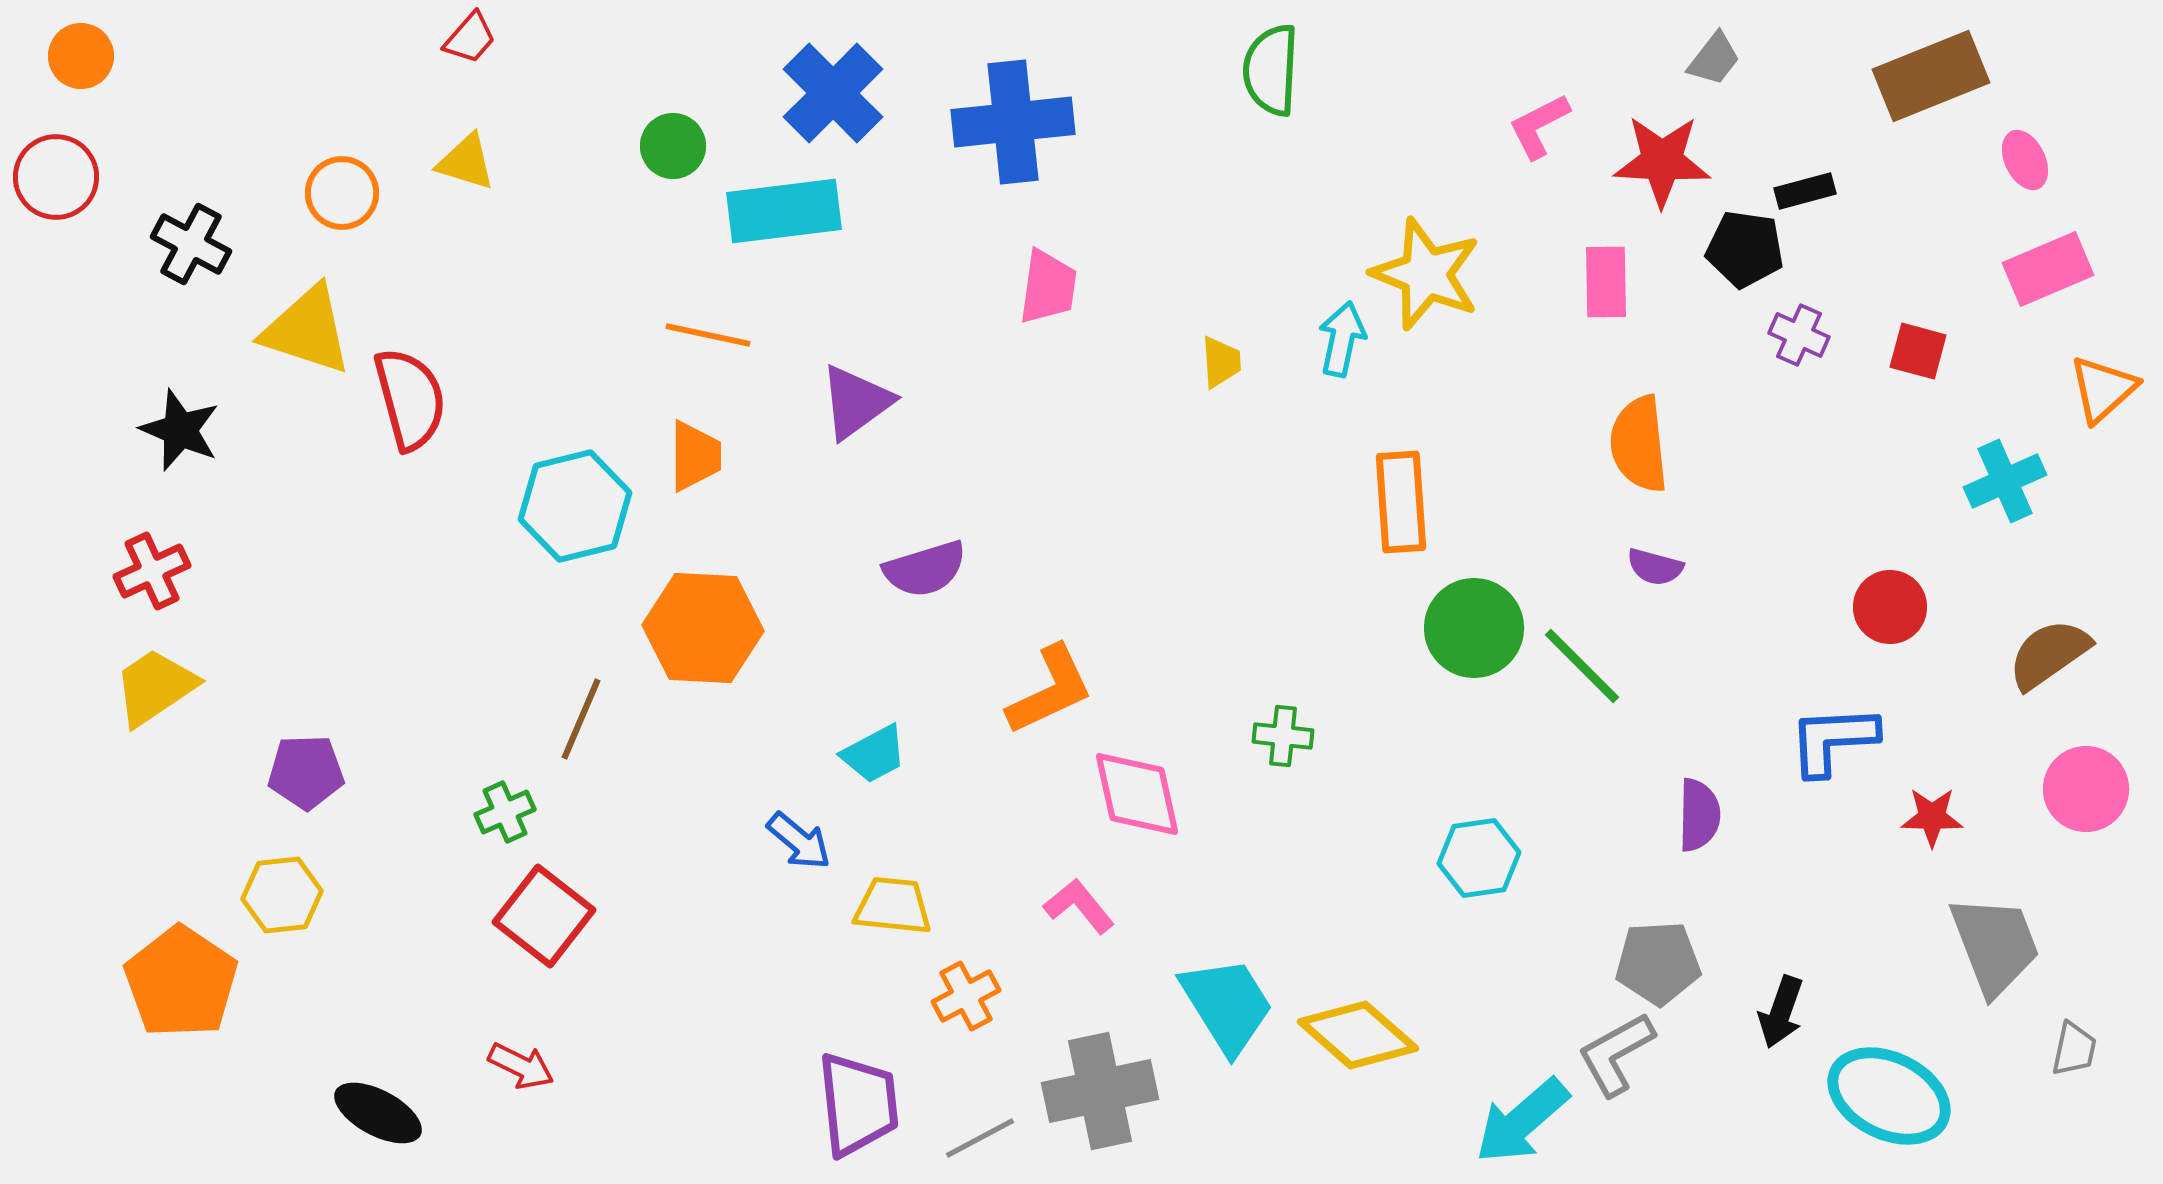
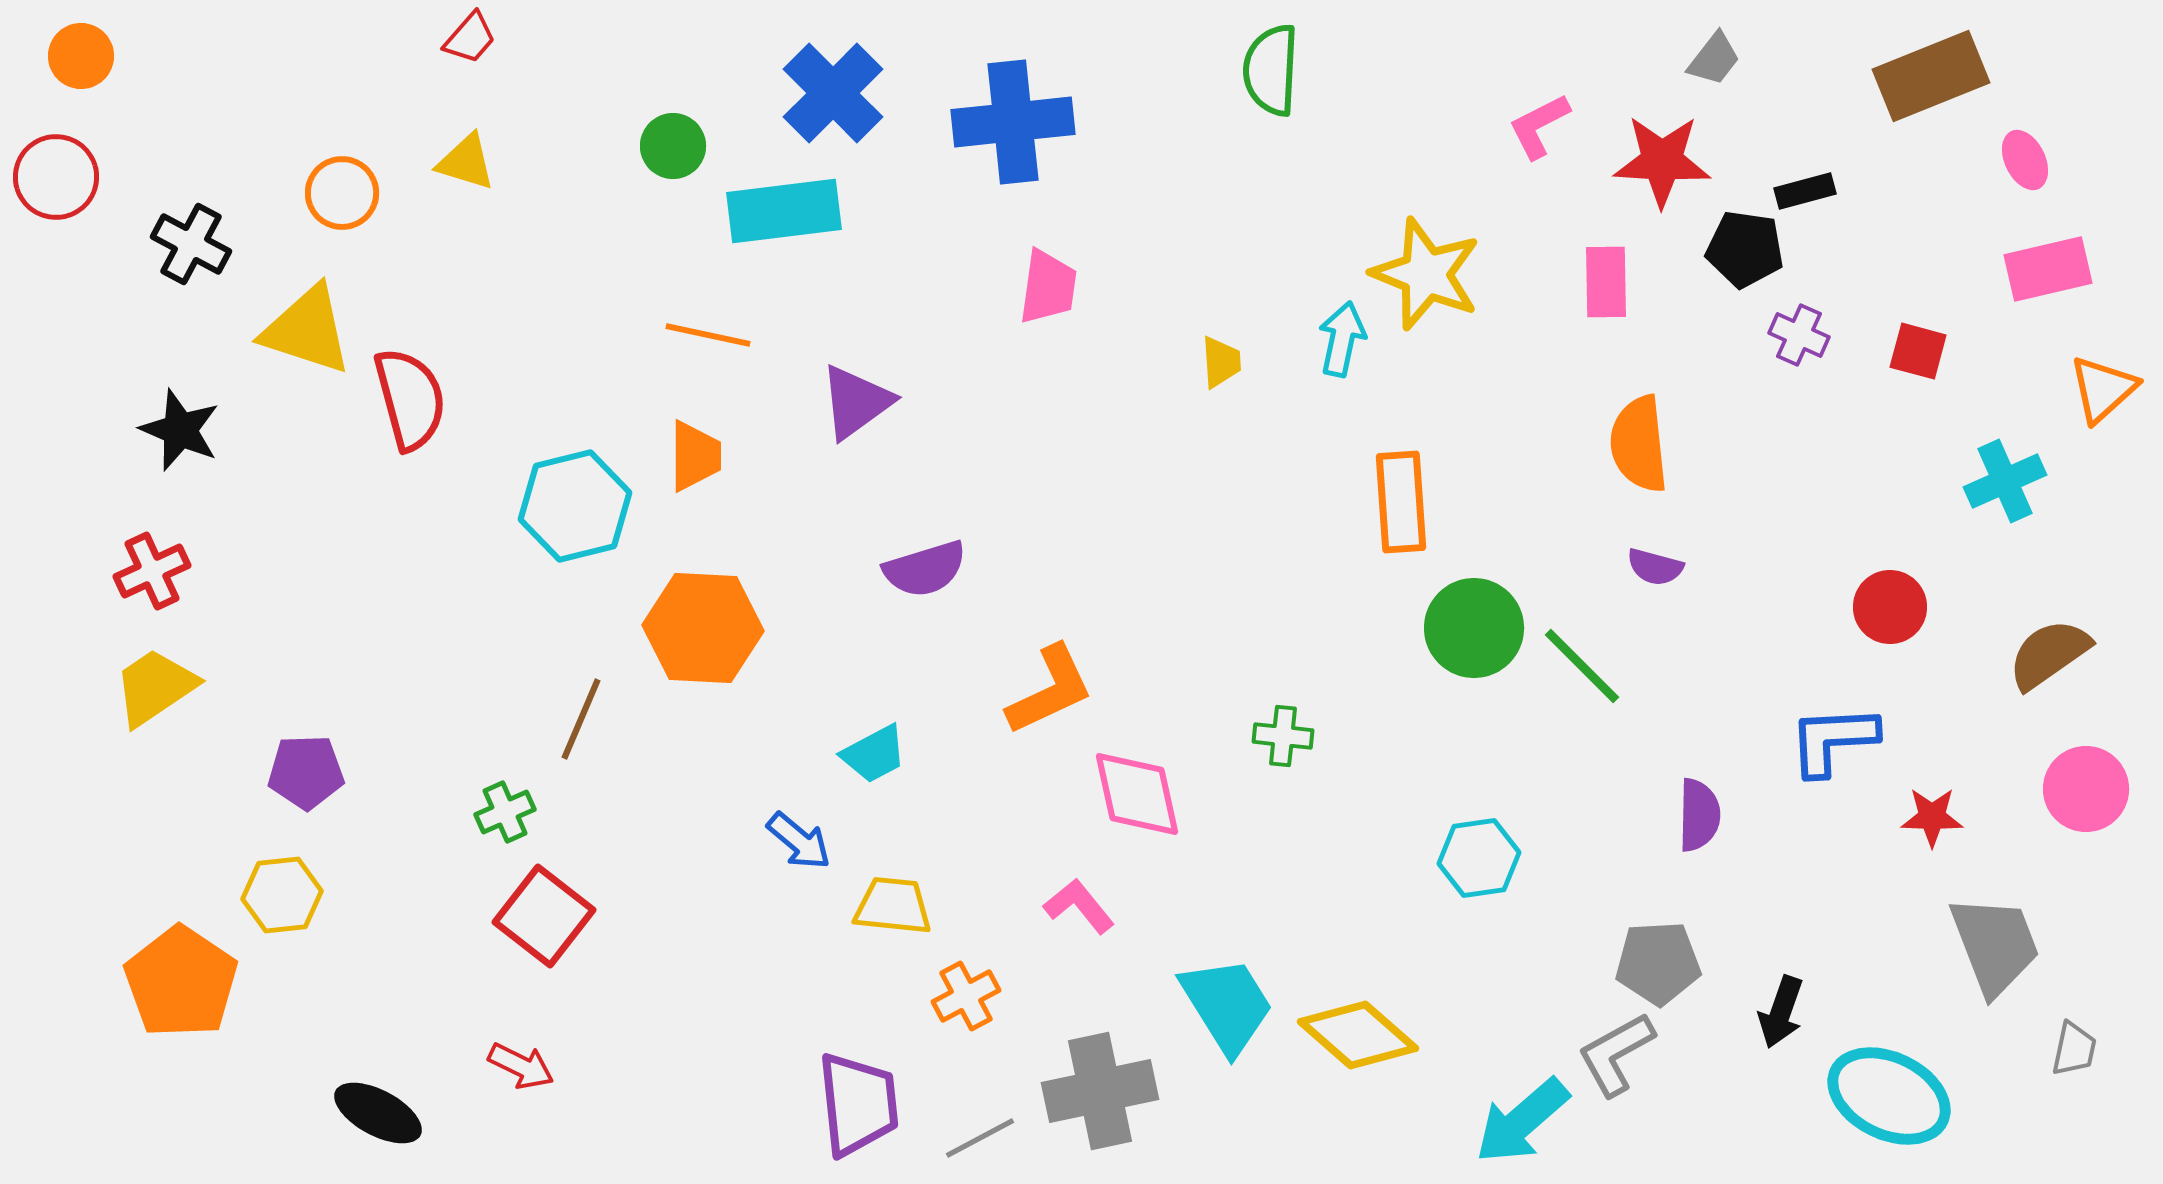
pink rectangle at (2048, 269): rotated 10 degrees clockwise
